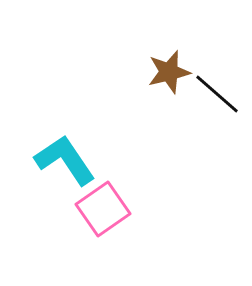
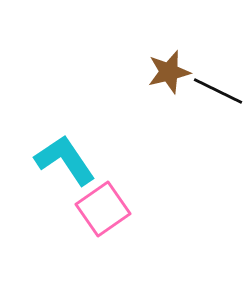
black line: moved 1 px right, 3 px up; rotated 15 degrees counterclockwise
